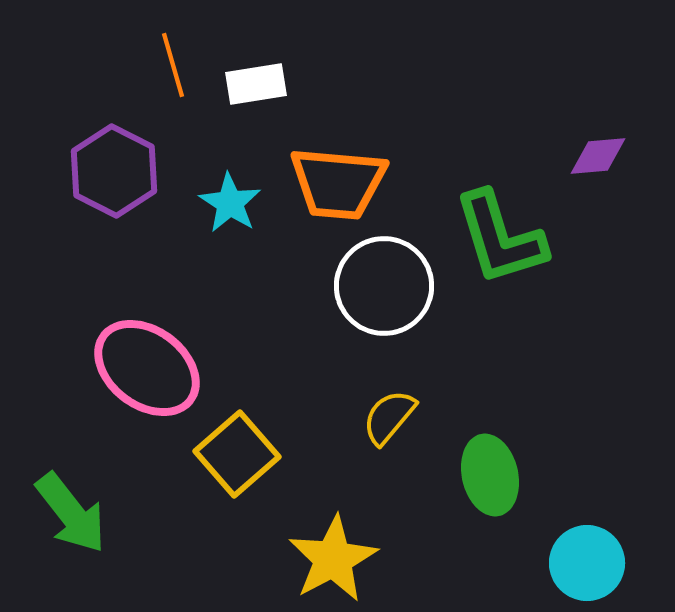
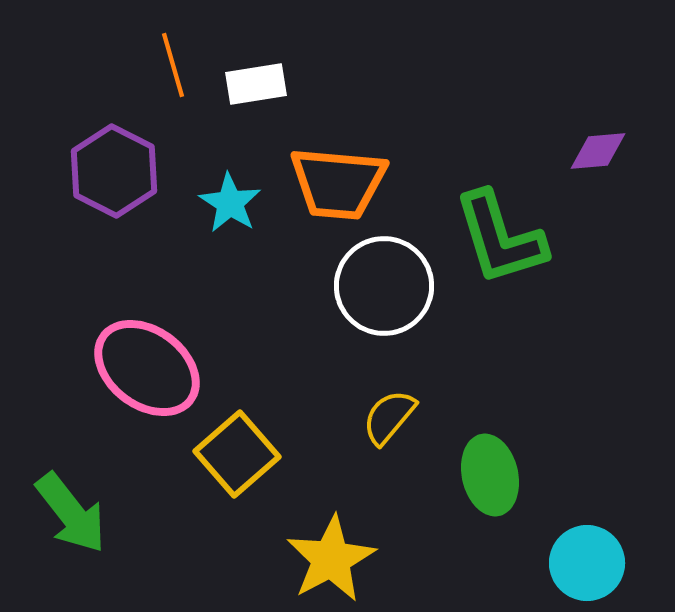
purple diamond: moved 5 px up
yellow star: moved 2 px left
